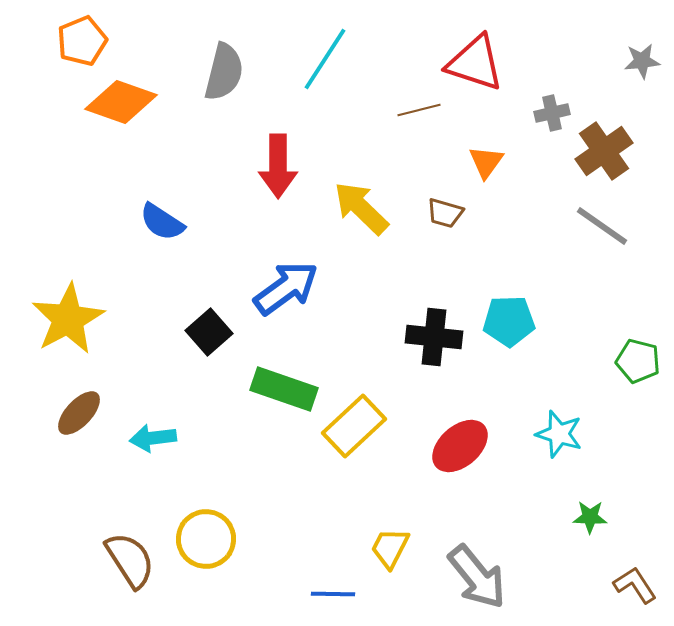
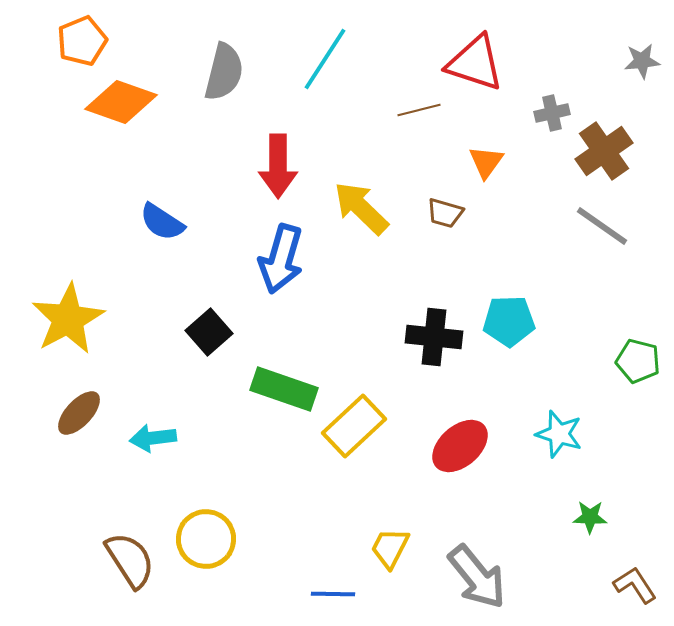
blue arrow: moved 5 px left, 29 px up; rotated 142 degrees clockwise
